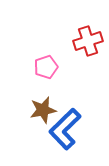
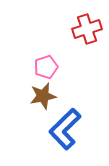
red cross: moved 1 px left, 12 px up
brown star: moved 14 px up
